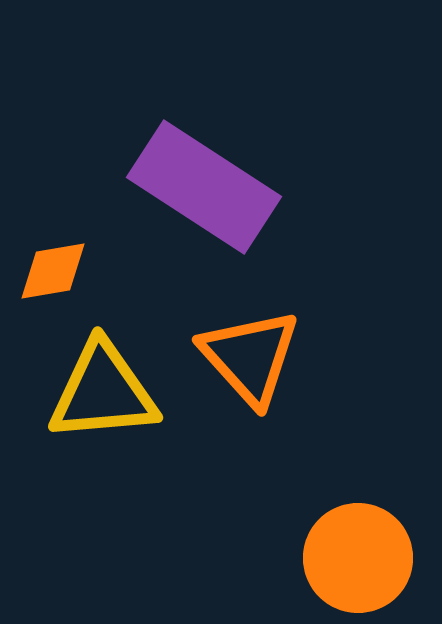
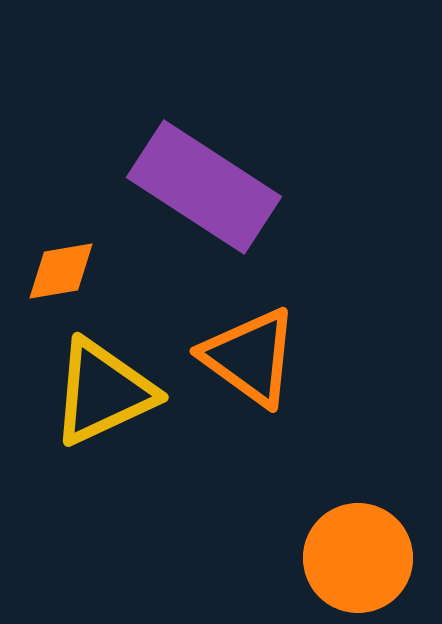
orange diamond: moved 8 px right
orange triangle: rotated 12 degrees counterclockwise
yellow triangle: rotated 20 degrees counterclockwise
